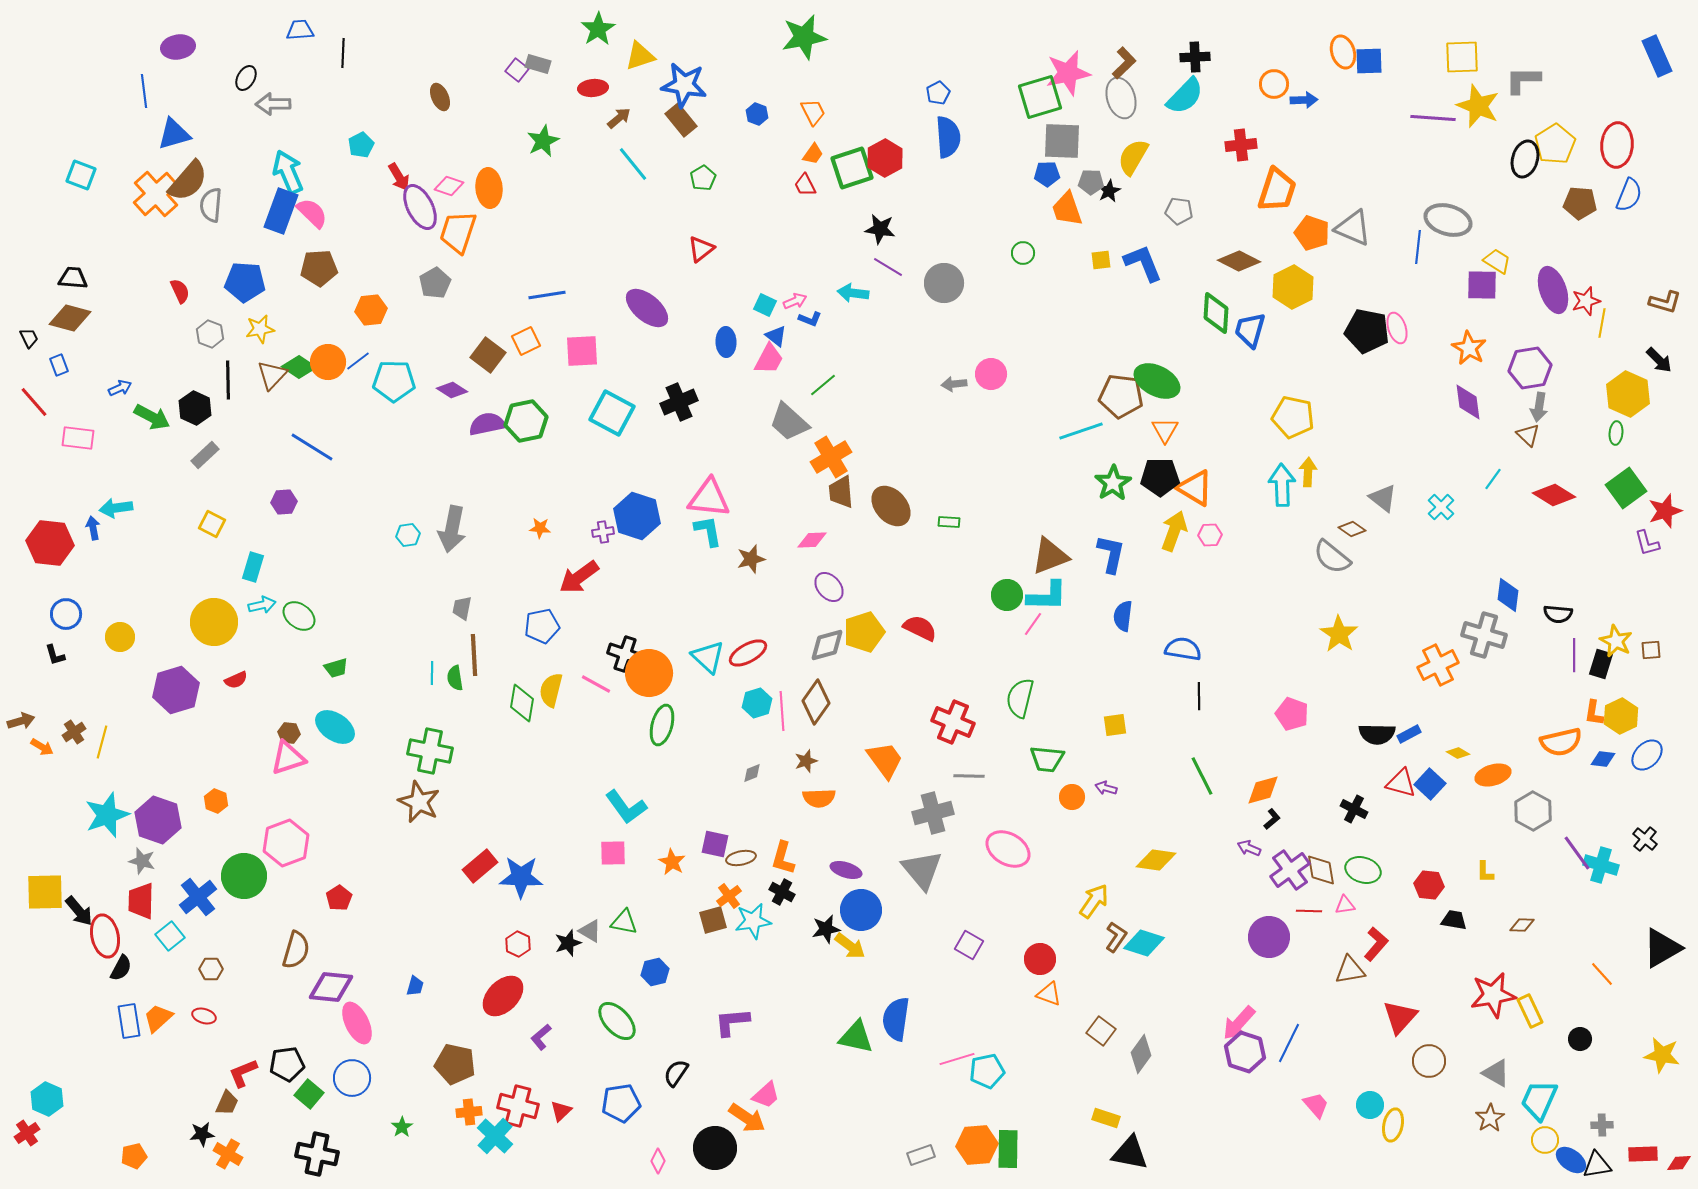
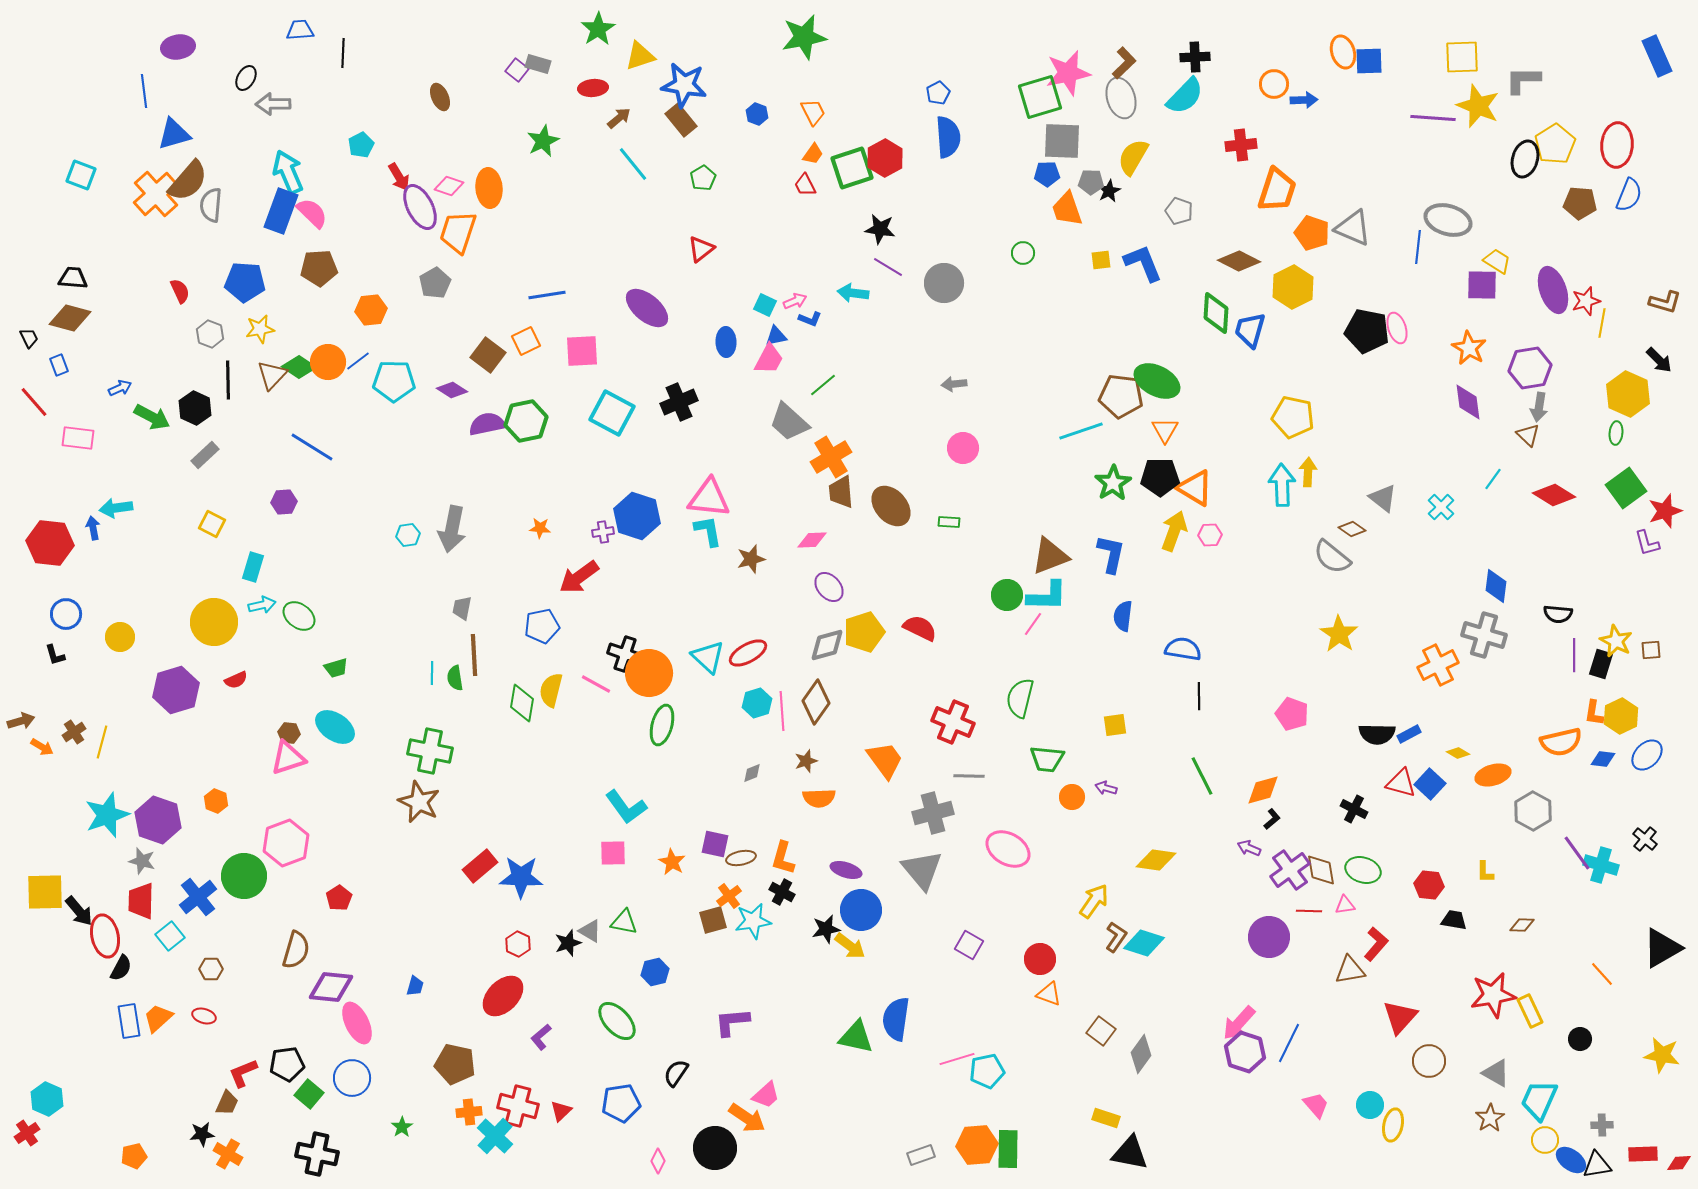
gray pentagon at (1179, 211): rotated 12 degrees clockwise
blue triangle at (776, 336): rotated 50 degrees counterclockwise
pink circle at (991, 374): moved 28 px left, 74 px down
blue diamond at (1508, 595): moved 12 px left, 9 px up
